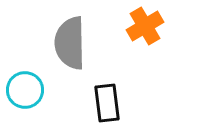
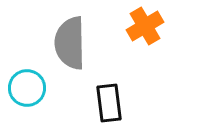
cyan circle: moved 2 px right, 2 px up
black rectangle: moved 2 px right
